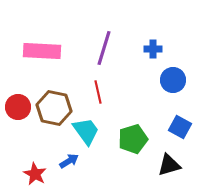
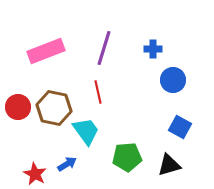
pink rectangle: moved 4 px right; rotated 24 degrees counterclockwise
green pentagon: moved 6 px left, 18 px down; rotated 12 degrees clockwise
blue arrow: moved 2 px left, 3 px down
